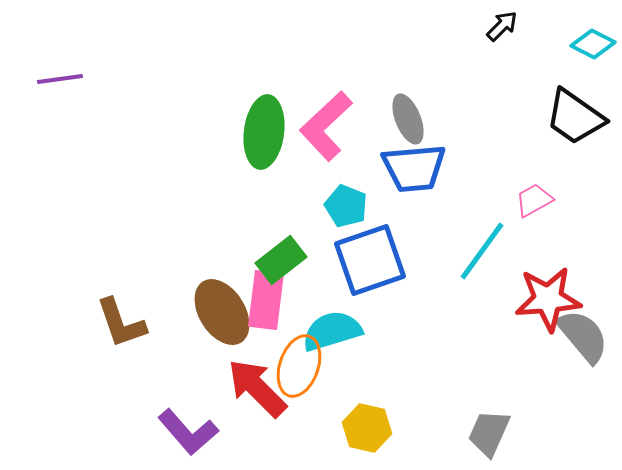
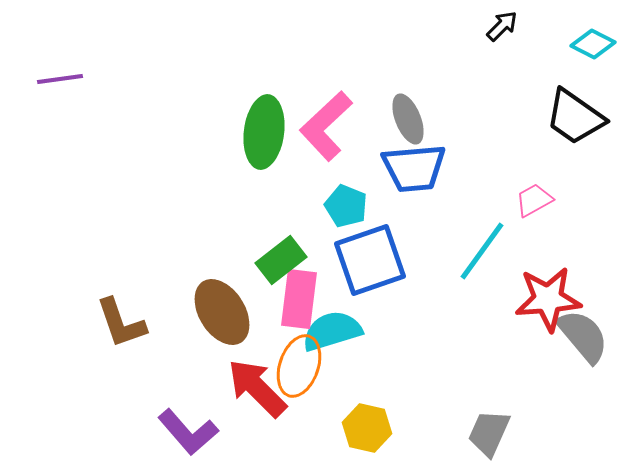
pink rectangle: moved 33 px right, 1 px up
